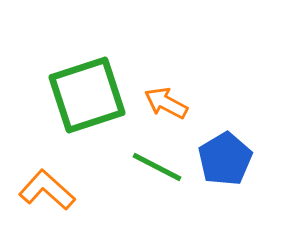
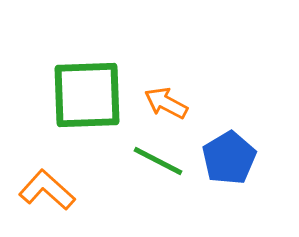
green square: rotated 16 degrees clockwise
blue pentagon: moved 4 px right, 1 px up
green line: moved 1 px right, 6 px up
